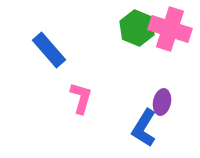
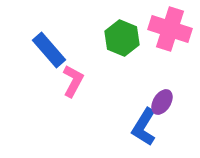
green hexagon: moved 15 px left, 10 px down
pink L-shape: moved 8 px left, 17 px up; rotated 12 degrees clockwise
purple ellipse: rotated 20 degrees clockwise
blue L-shape: moved 1 px up
